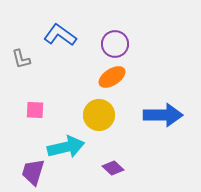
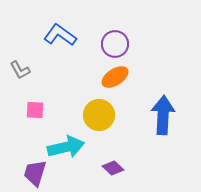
gray L-shape: moved 1 px left, 11 px down; rotated 15 degrees counterclockwise
orange ellipse: moved 3 px right
blue arrow: rotated 87 degrees counterclockwise
purple trapezoid: moved 2 px right, 1 px down
